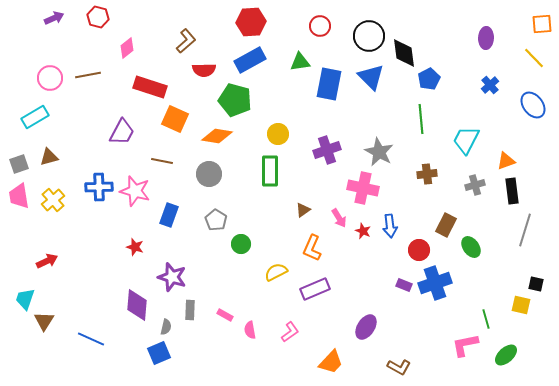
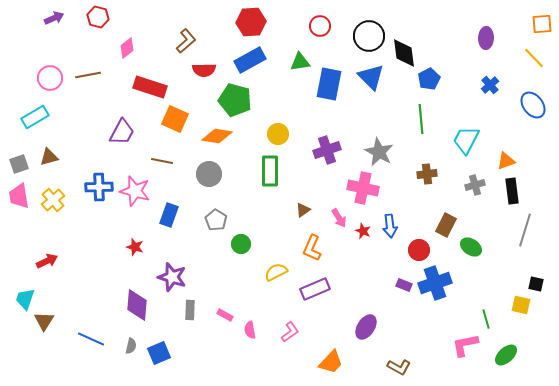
green ellipse at (471, 247): rotated 20 degrees counterclockwise
gray semicircle at (166, 327): moved 35 px left, 19 px down
